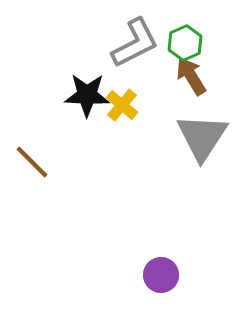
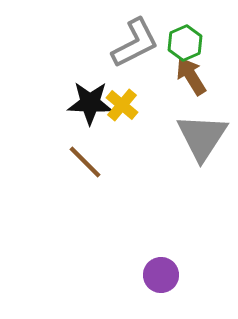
black star: moved 3 px right, 8 px down
brown line: moved 53 px right
